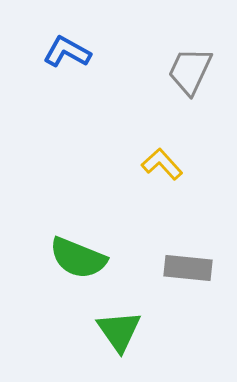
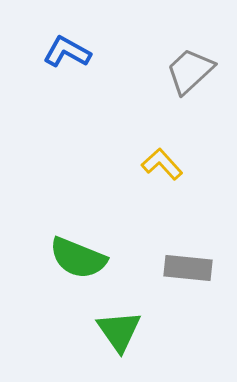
gray trapezoid: rotated 22 degrees clockwise
